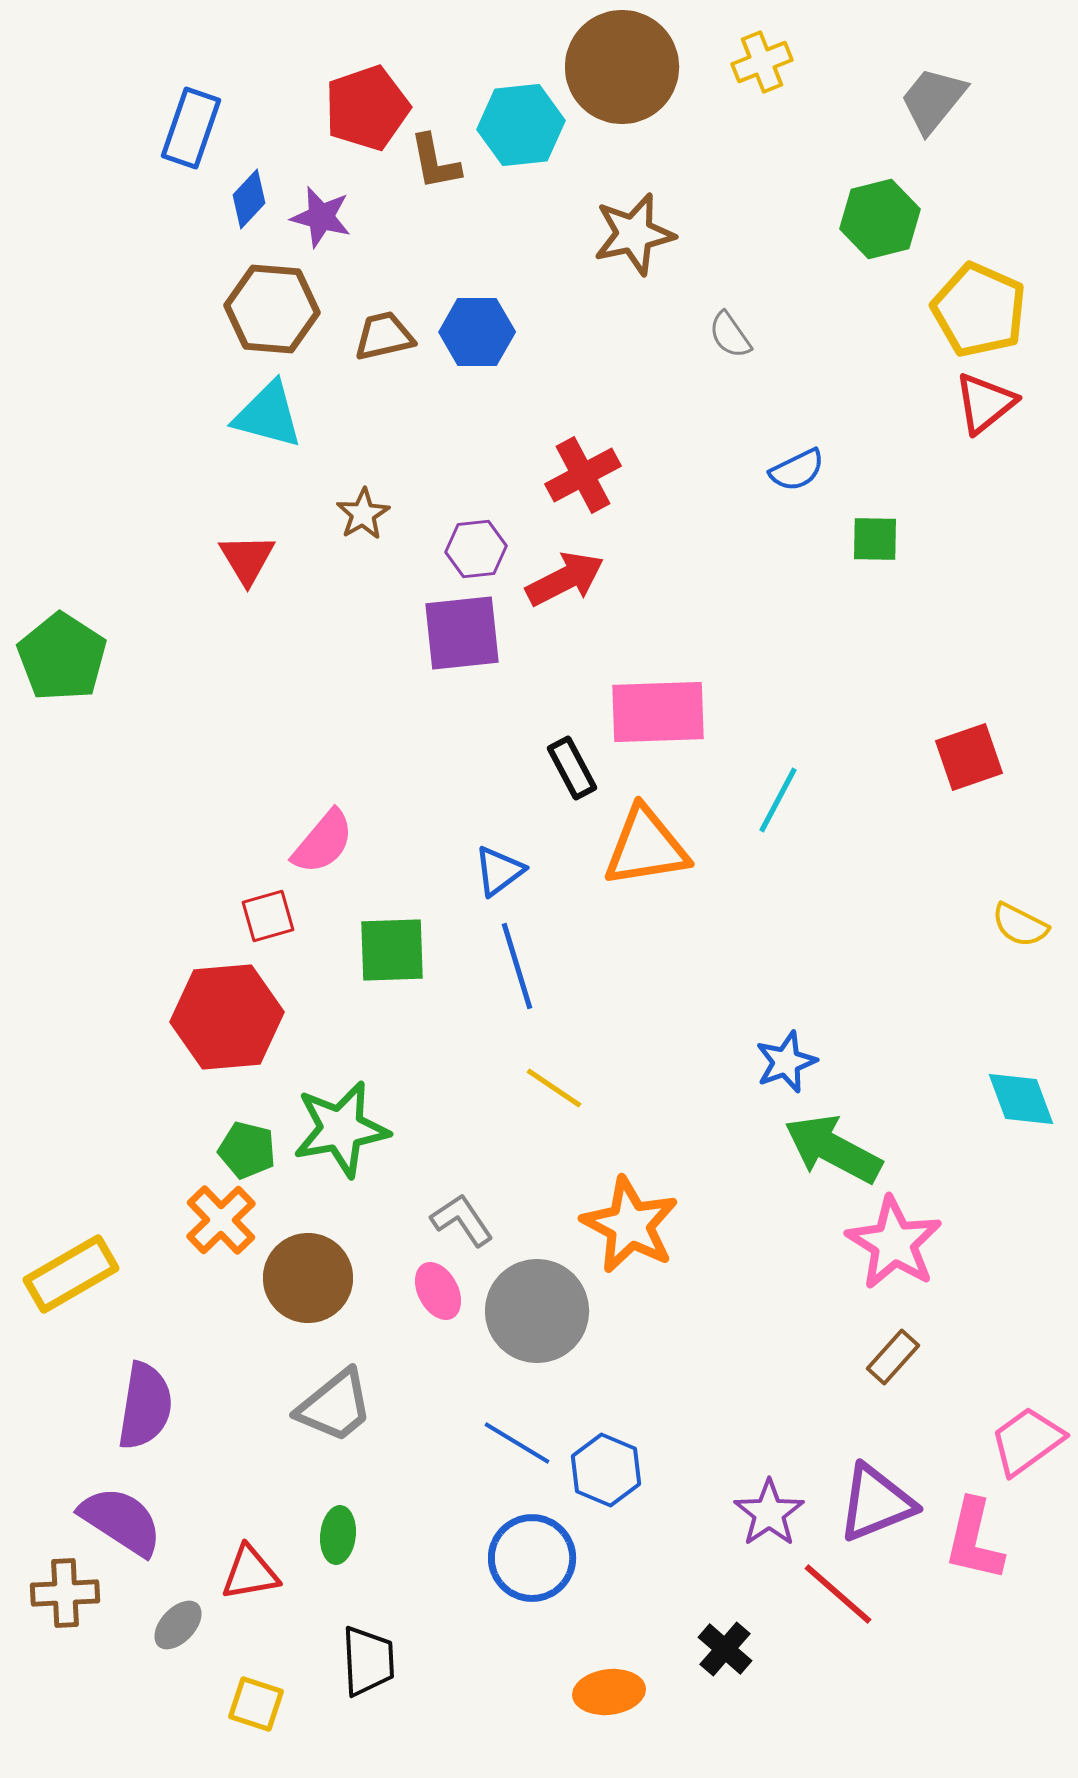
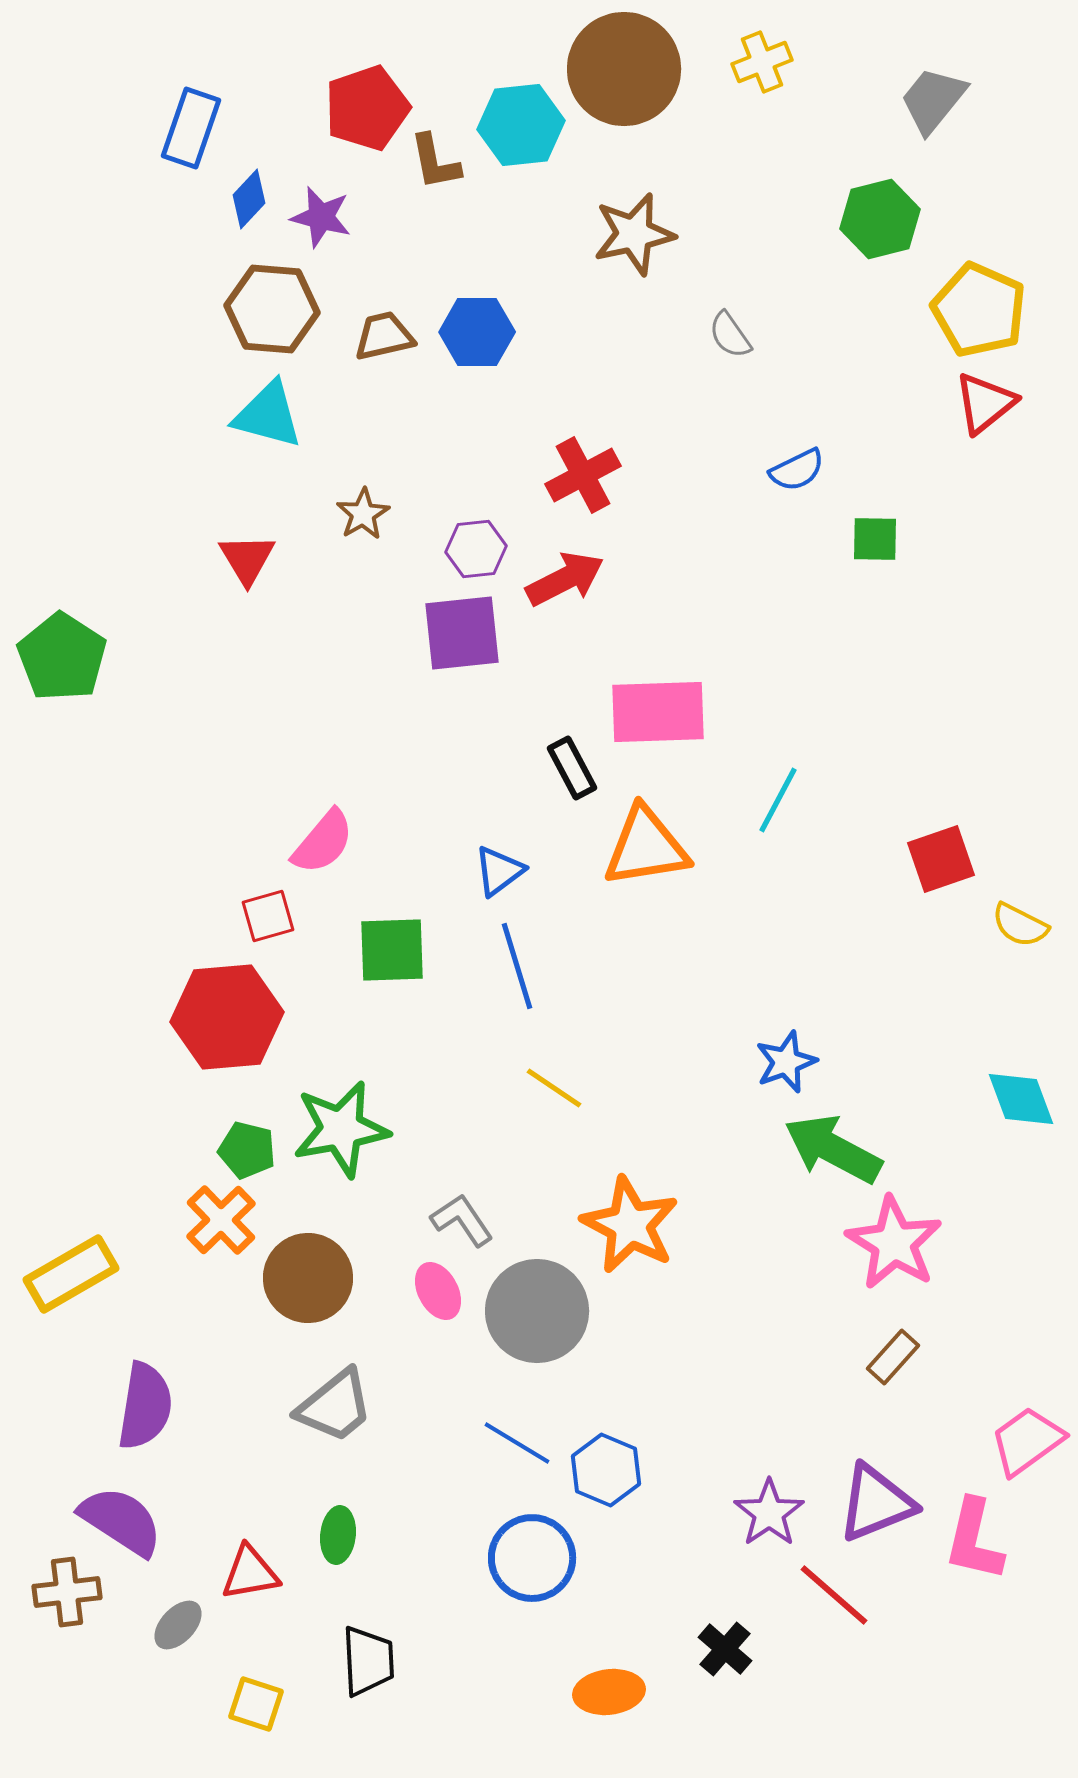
brown circle at (622, 67): moved 2 px right, 2 px down
red square at (969, 757): moved 28 px left, 102 px down
brown cross at (65, 1593): moved 2 px right, 1 px up; rotated 4 degrees counterclockwise
red line at (838, 1594): moved 4 px left, 1 px down
